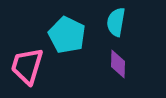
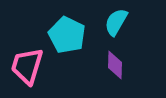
cyan semicircle: rotated 20 degrees clockwise
purple diamond: moved 3 px left, 1 px down
